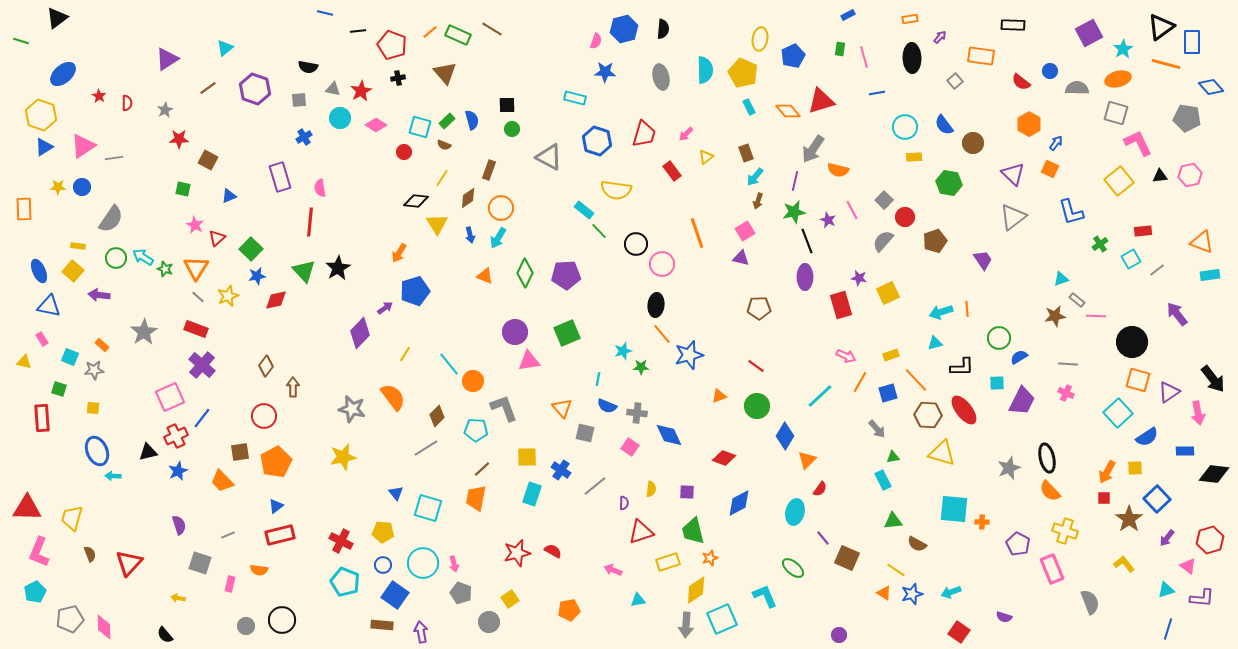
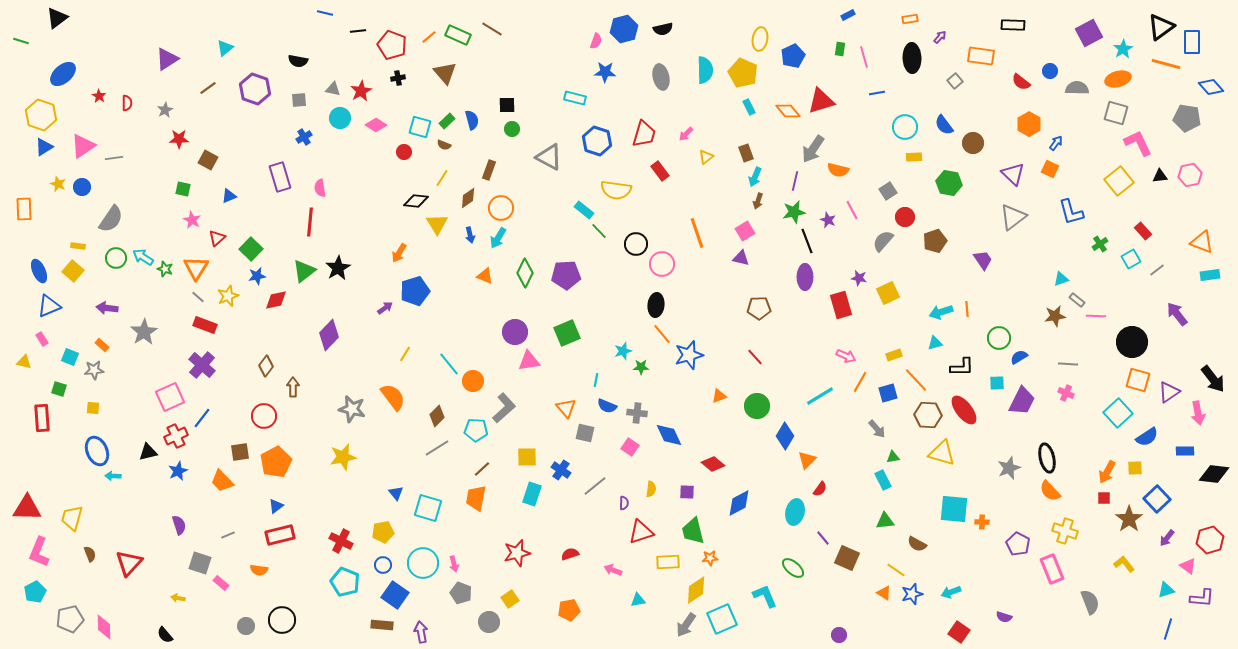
black semicircle at (663, 29): rotated 72 degrees clockwise
orange line at (430, 32): moved 1 px left, 5 px down
black semicircle at (308, 67): moved 10 px left, 6 px up
red rectangle at (672, 171): moved 12 px left
cyan arrow at (755, 177): rotated 18 degrees counterclockwise
yellow star at (58, 187): moved 3 px up; rotated 21 degrees clockwise
gray square at (884, 200): moved 4 px right, 9 px up; rotated 12 degrees clockwise
pink star at (195, 225): moved 3 px left, 5 px up
red rectangle at (1143, 231): rotated 54 degrees clockwise
green triangle at (304, 271): rotated 35 degrees clockwise
purple arrow at (99, 295): moved 8 px right, 13 px down
blue triangle at (49, 306): rotated 35 degrees counterclockwise
red rectangle at (196, 329): moved 9 px right, 4 px up
purple diamond at (360, 333): moved 31 px left, 2 px down
yellow rectangle at (891, 355): moved 3 px right
red line at (756, 366): moved 1 px left, 9 px up; rotated 12 degrees clockwise
cyan line at (598, 379): moved 2 px left, 1 px down
cyan line at (820, 396): rotated 12 degrees clockwise
gray L-shape at (504, 408): rotated 68 degrees clockwise
orange triangle at (562, 408): moved 4 px right
gray line at (426, 448): moved 11 px right
red diamond at (724, 458): moved 11 px left, 6 px down; rotated 20 degrees clockwise
green triangle at (893, 521): moved 8 px left
yellow pentagon at (383, 532): rotated 15 degrees counterclockwise
red semicircle at (553, 551): moved 17 px right, 3 px down; rotated 48 degrees counterclockwise
orange star at (710, 558): rotated 14 degrees clockwise
yellow rectangle at (668, 562): rotated 15 degrees clockwise
pink rectangle at (230, 584): moved 9 px left, 1 px up; rotated 63 degrees counterclockwise
gray arrow at (686, 625): rotated 30 degrees clockwise
